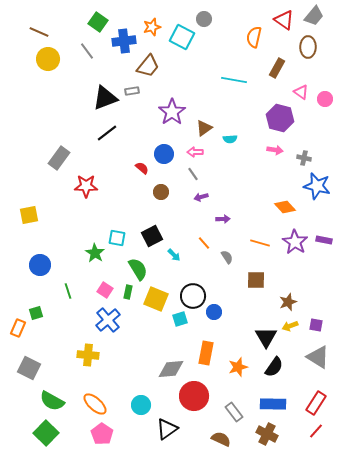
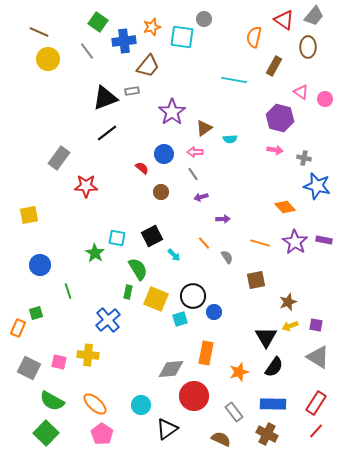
cyan square at (182, 37): rotated 20 degrees counterclockwise
brown rectangle at (277, 68): moved 3 px left, 2 px up
brown square at (256, 280): rotated 12 degrees counterclockwise
pink square at (105, 290): moved 46 px left, 72 px down; rotated 21 degrees counterclockwise
orange star at (238, 367): moved 1 px right, 5 px down
